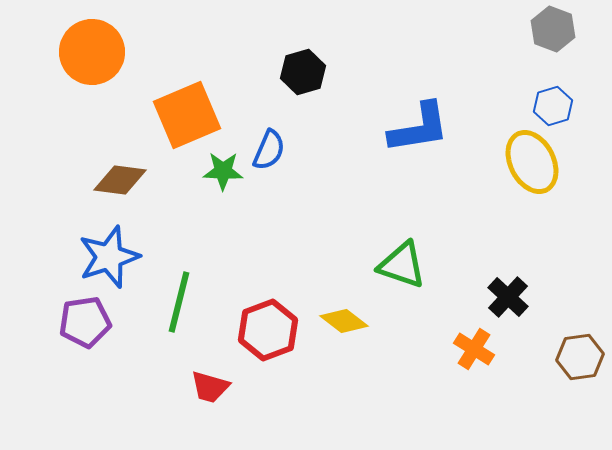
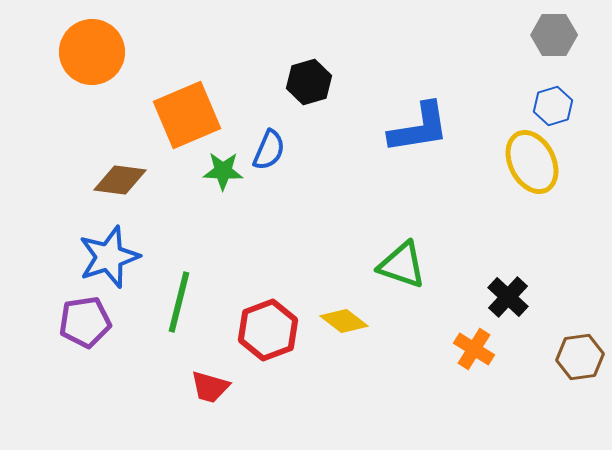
gray hexagon: moved 1 px right, 6 px down; rotated 21 degrees counterclockwise
black hexagon: moved 6 px right, 10 px down
